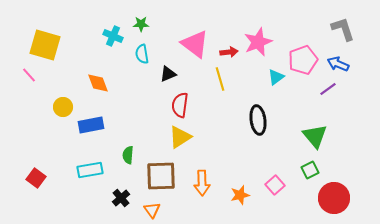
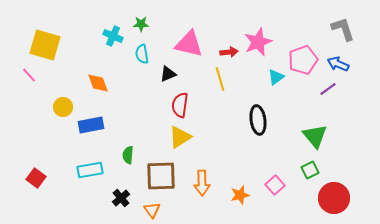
pink triangle: moved 6 px left; rotated 24 degrees counterclockwise
